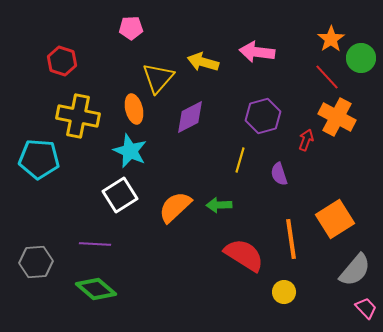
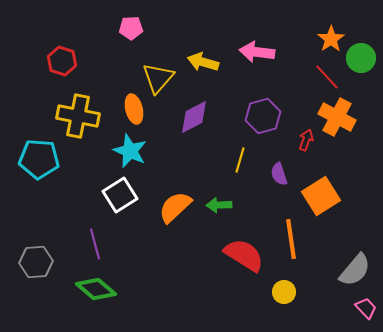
purple diamond: moved 4 px right
orange square: moved 14 px left, 23 px up
purple line: rotated 72 degrees clockwise
